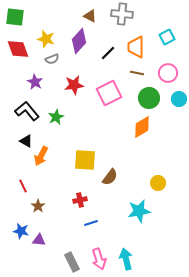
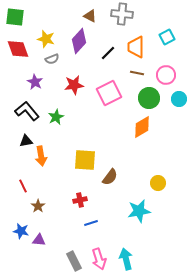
pink circle: moved 2 px left, 2 px down
black triangle: rotated 40 degrees counterclockwise
orange arrow: rotated 36 degrees counterclockwise
gray rectangle: moved 2 px right, 1 px up
